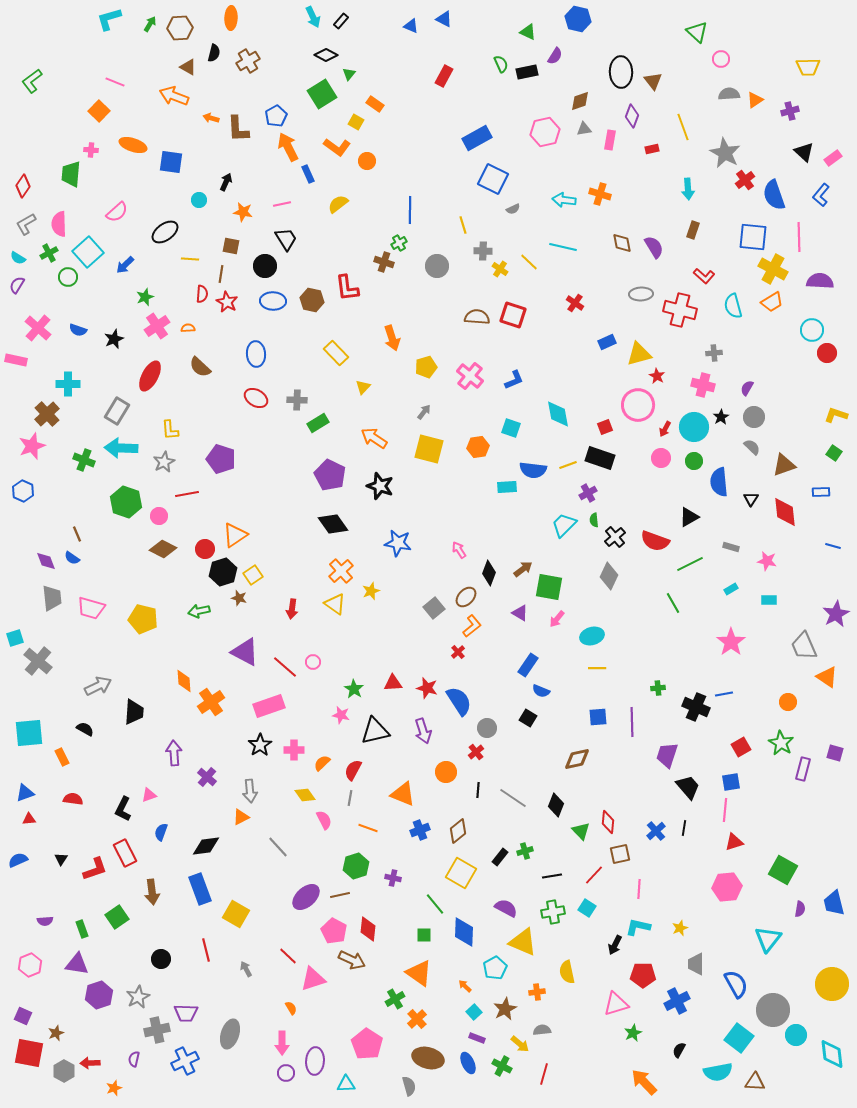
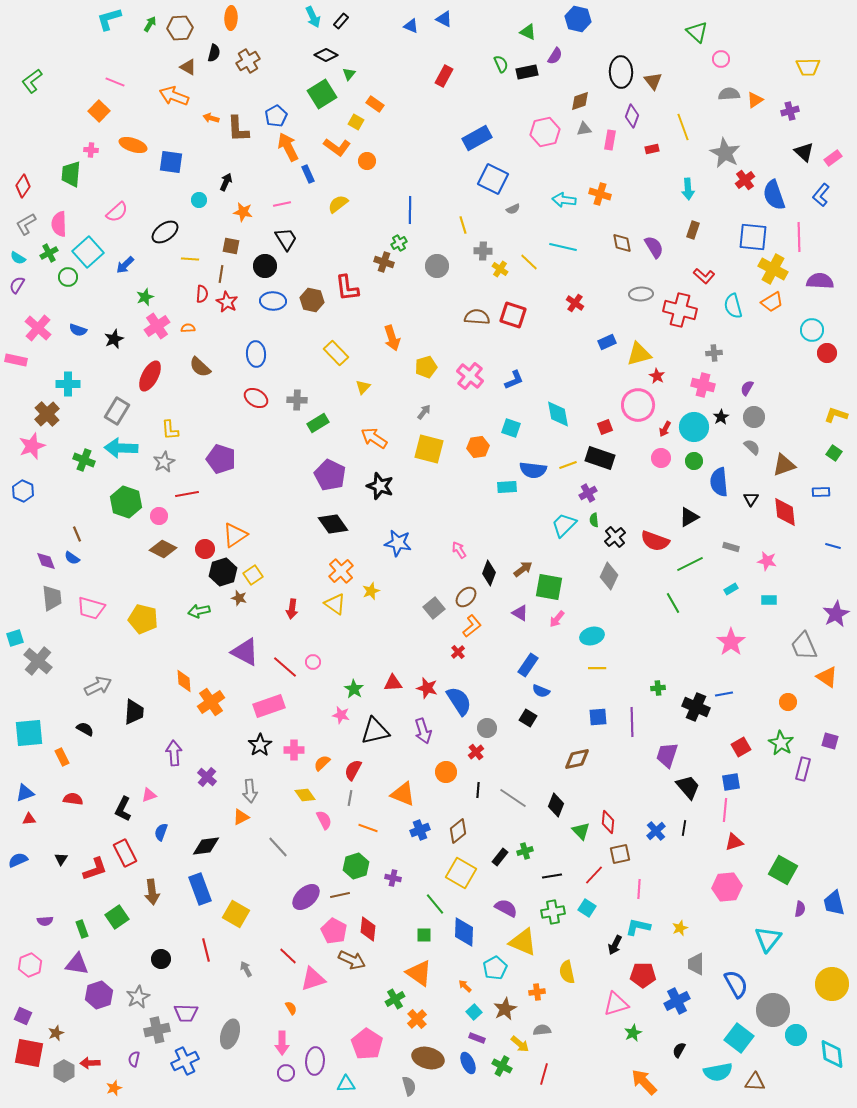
purple square at (835, 753): moved 5 px left, 12 px up
